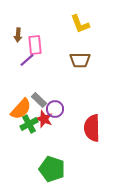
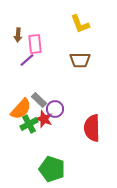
pink rectangle: moved 1 px up
